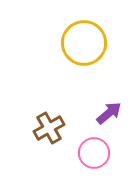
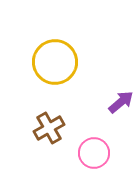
yellow circle: moved 29 px left, 19 px down
purple arrow: moved 12 px right, 11 px up
